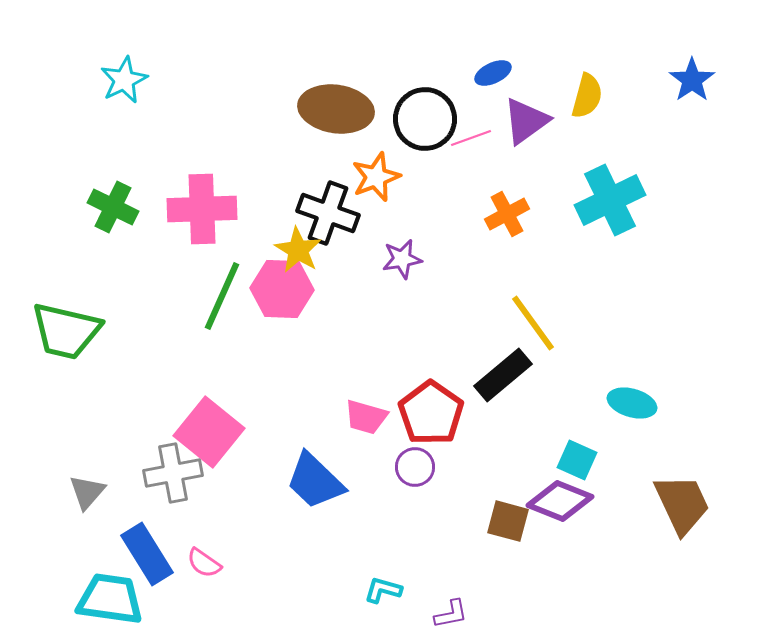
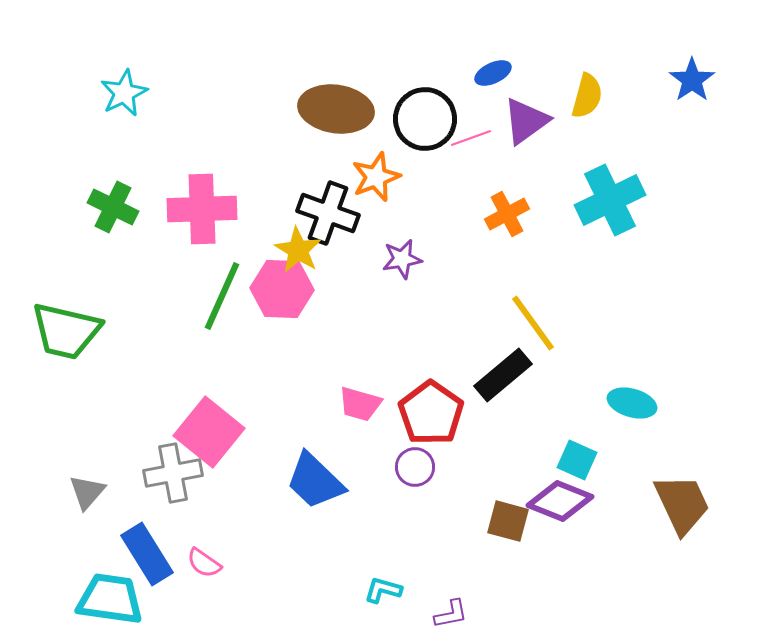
cyan star: moved 13 px down
pink trapezoid: moved 6 px left, 13 px up
